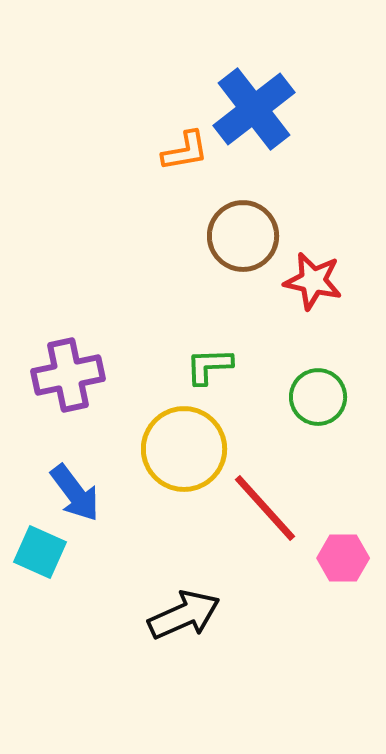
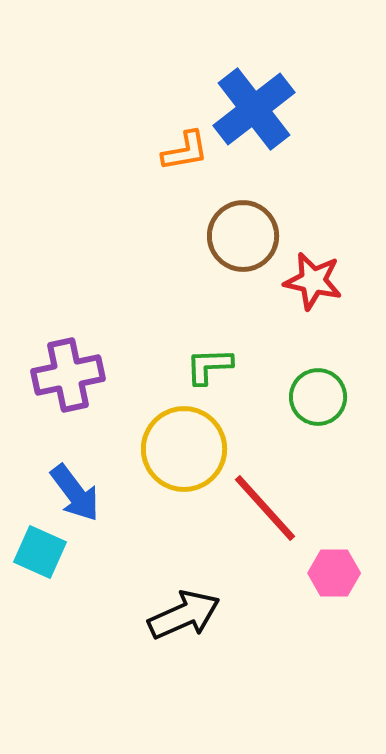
pink hexagon: moved 9 px left, 15 px down
